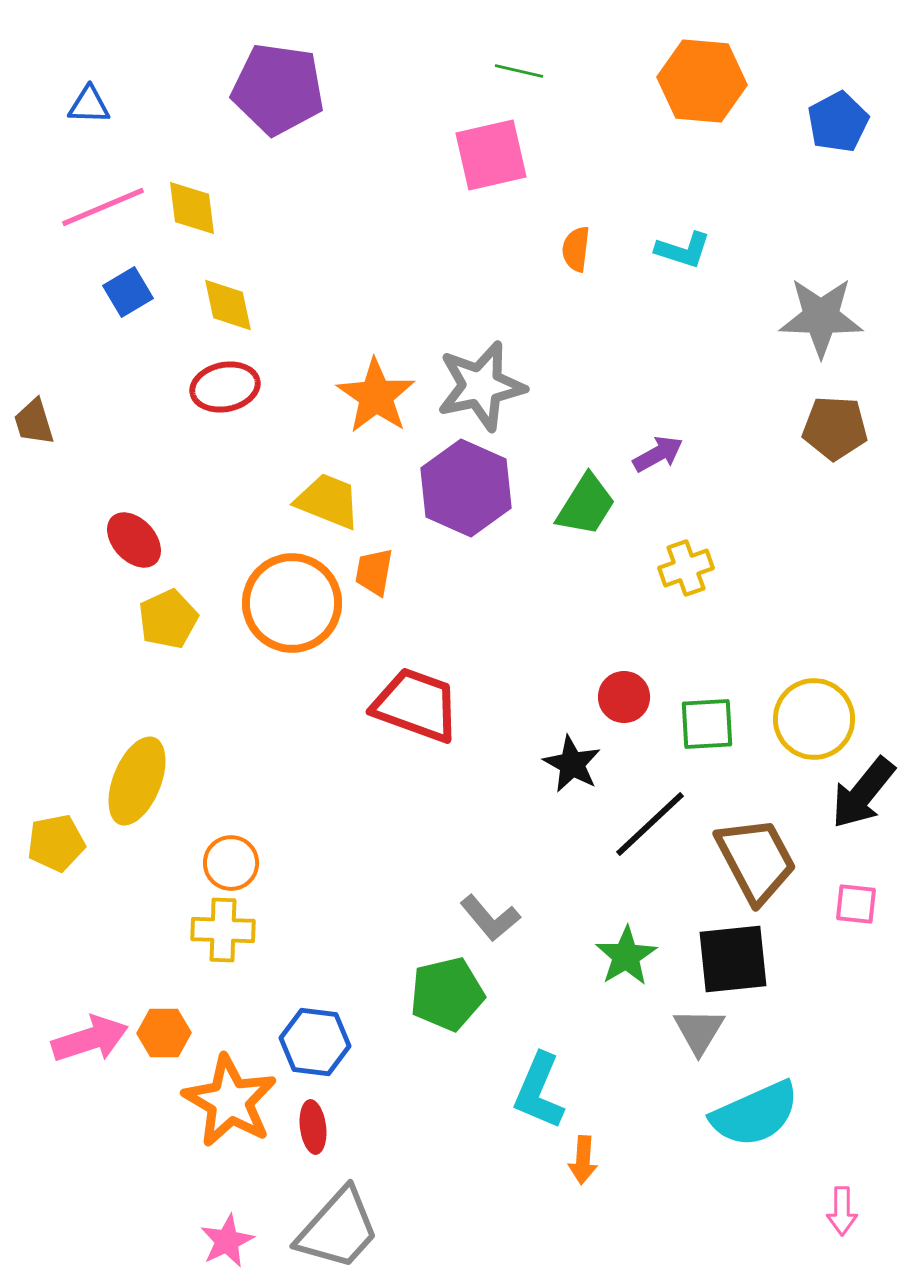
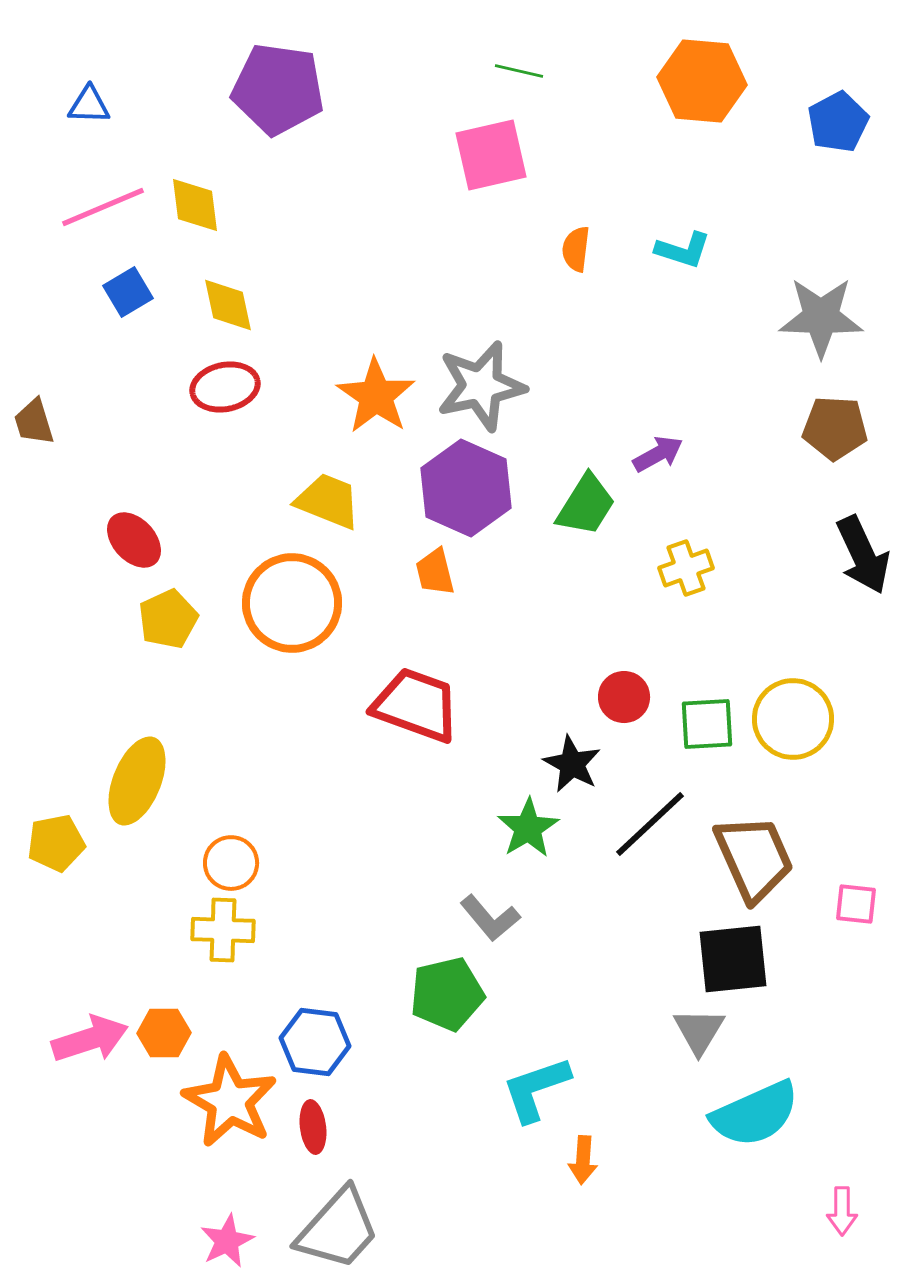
yellow diamond at (192, 208): moved 3 px right, 3 px up
orange trapezoid at (374, 572): moved 61 px right; rotated 24 degrees counterclockwise
yellow circle at (814, 719): moved 21 px left
black arrow at (863, 793): moved 238 px up; rotated 64 degrees counterclockwise
brown trapezoid at (756, 860): moved 2 px left, 2 px up; rotated 4 degrees clockwise
green star at (626, 956): moved 98 px left, 128 px up
cyan L-shape at (539, 1091): moved 3 px left, 2 px up; rotated 48 degrees clockwise
